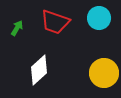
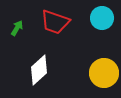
cyan circle: moved 3 px right
